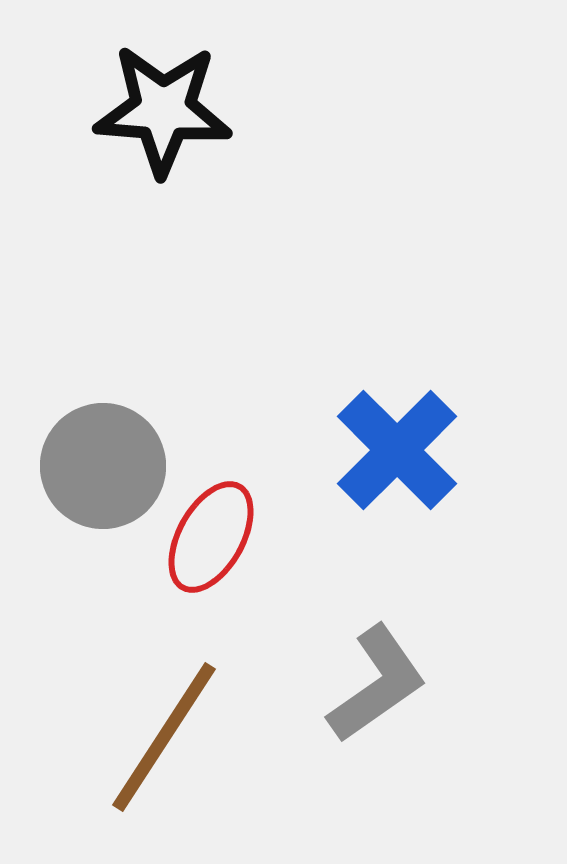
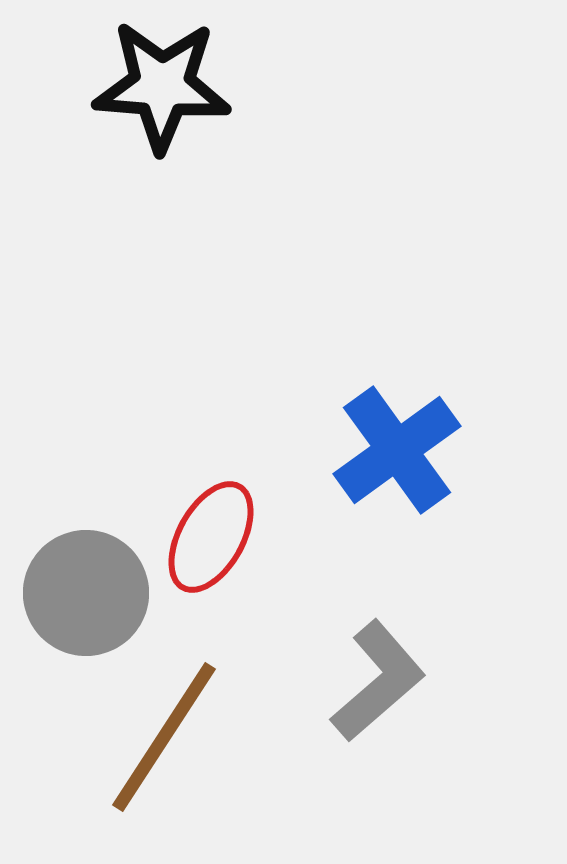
black star: moved 1 px left, 24 px up
blue cross: rotated 9 degrees clockwise
gray circle: moved 17 px left, 127 px down
gray L-shape: moved 1 px right, 3 px up; rotated 6 degrees counterclockwise
